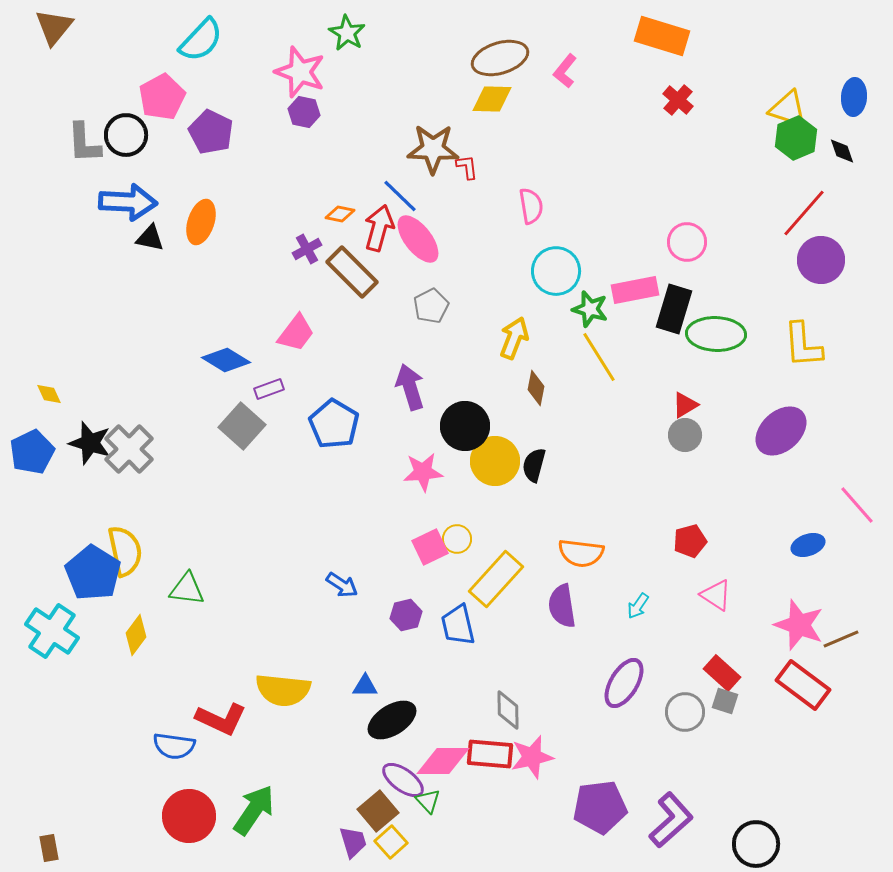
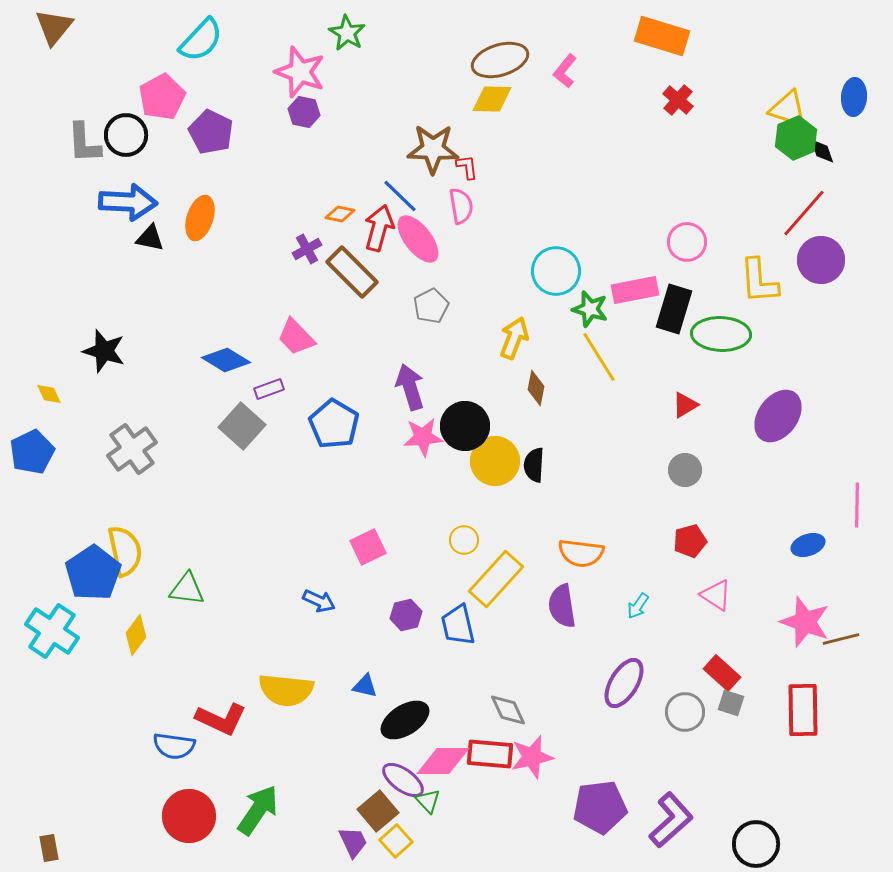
brown ellipse at (500, 58): moved 2 px down
black diamond at (842, 151): moved 20 px left
pink semicircle at (531, 206): moved 70 px left
orange ellipse at (201, 222): moved 1 px left, 4 px up
pink trapezoid at (296, 333): moved 4 px down; rotated 99 degrees clockwise
green ellipse at (716, 334): moved 5 px right
yellow L-shape at (803, 345): moved 44 px left, 64 px up
purple ellipse at (781, 431): moved 3 px left, 15 px up; rotated 12 degrees counterclockwise
gray circle at (685, 435): moved 35 px down
black star at (90, 443): moved 14 px right, 92 px up
gray cross at (129, 449): moved 3 px right; rotated 9 degrees clockwise
black semicircle at (534, 465): rotated 12 degrees counterclockwise
pink star at (423, 472): moved 35 px up
pink line at (857, 505): rotated 42 degrees clockwise
yellow circle at (457, 539): moved 7 px right, 1 px down
pink square at (430, 547): moved 62 px left
blue pentagon at (93, 573): rotated 6 degrees clockwise
blue arrow at (342, 585): moved 23 px left, 16 px down; rotated 8 degrees counterclockwise
pink star at (799, 625): moved 6 px right, 3 px up
brown line at (841, 639): rotated 9 degrees clockwise
red rectangle at (803, 685): moved 25 px down; rotated 52 degrees clockwise
blue triangle at (365, 686): rotated 12 degrees clockwise
yellow semicircle at (283, 690): moved 3 px right
gray square at (725, 701): moved 6 px right, 2 px down
gray diamond at (508, 710): rotated 24 degrees counterclockwise
black ellipse at (392, 720): moved 13 px right
green arrow at (254, 810): moved 4 px right
purple trapezoid at (353, 842): rotated 8 degrees counterclockwise
yellow square at (391, 842): moved 5 px right, 1 px up
